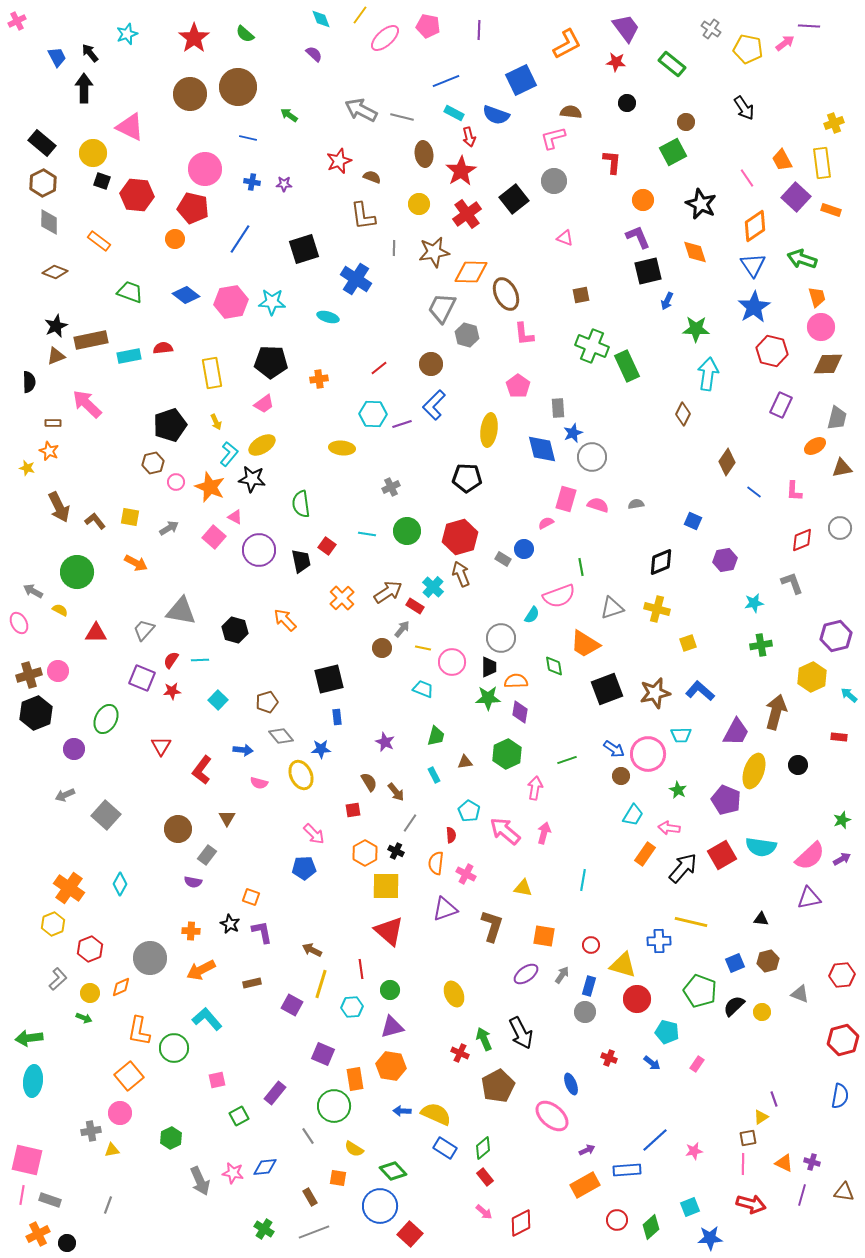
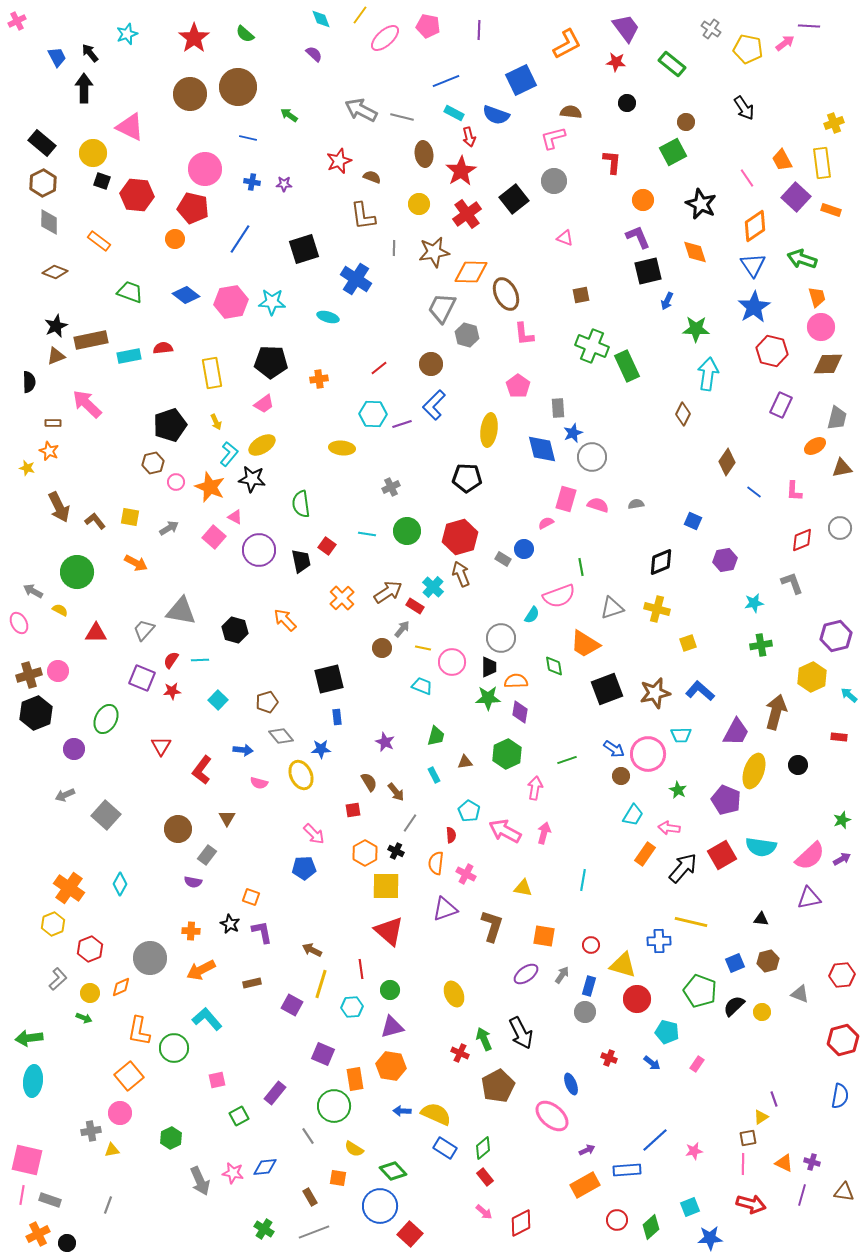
cyan trapezoid at (423, 689): moved 1 px left, 3 px up
pink arrow at (505, 831): rotated 12 degrees counterclockwise
